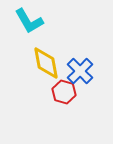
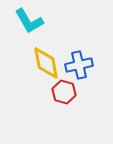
blue cross: moved 1 px left, 6 px up; rotated 32 degrees clockwise
